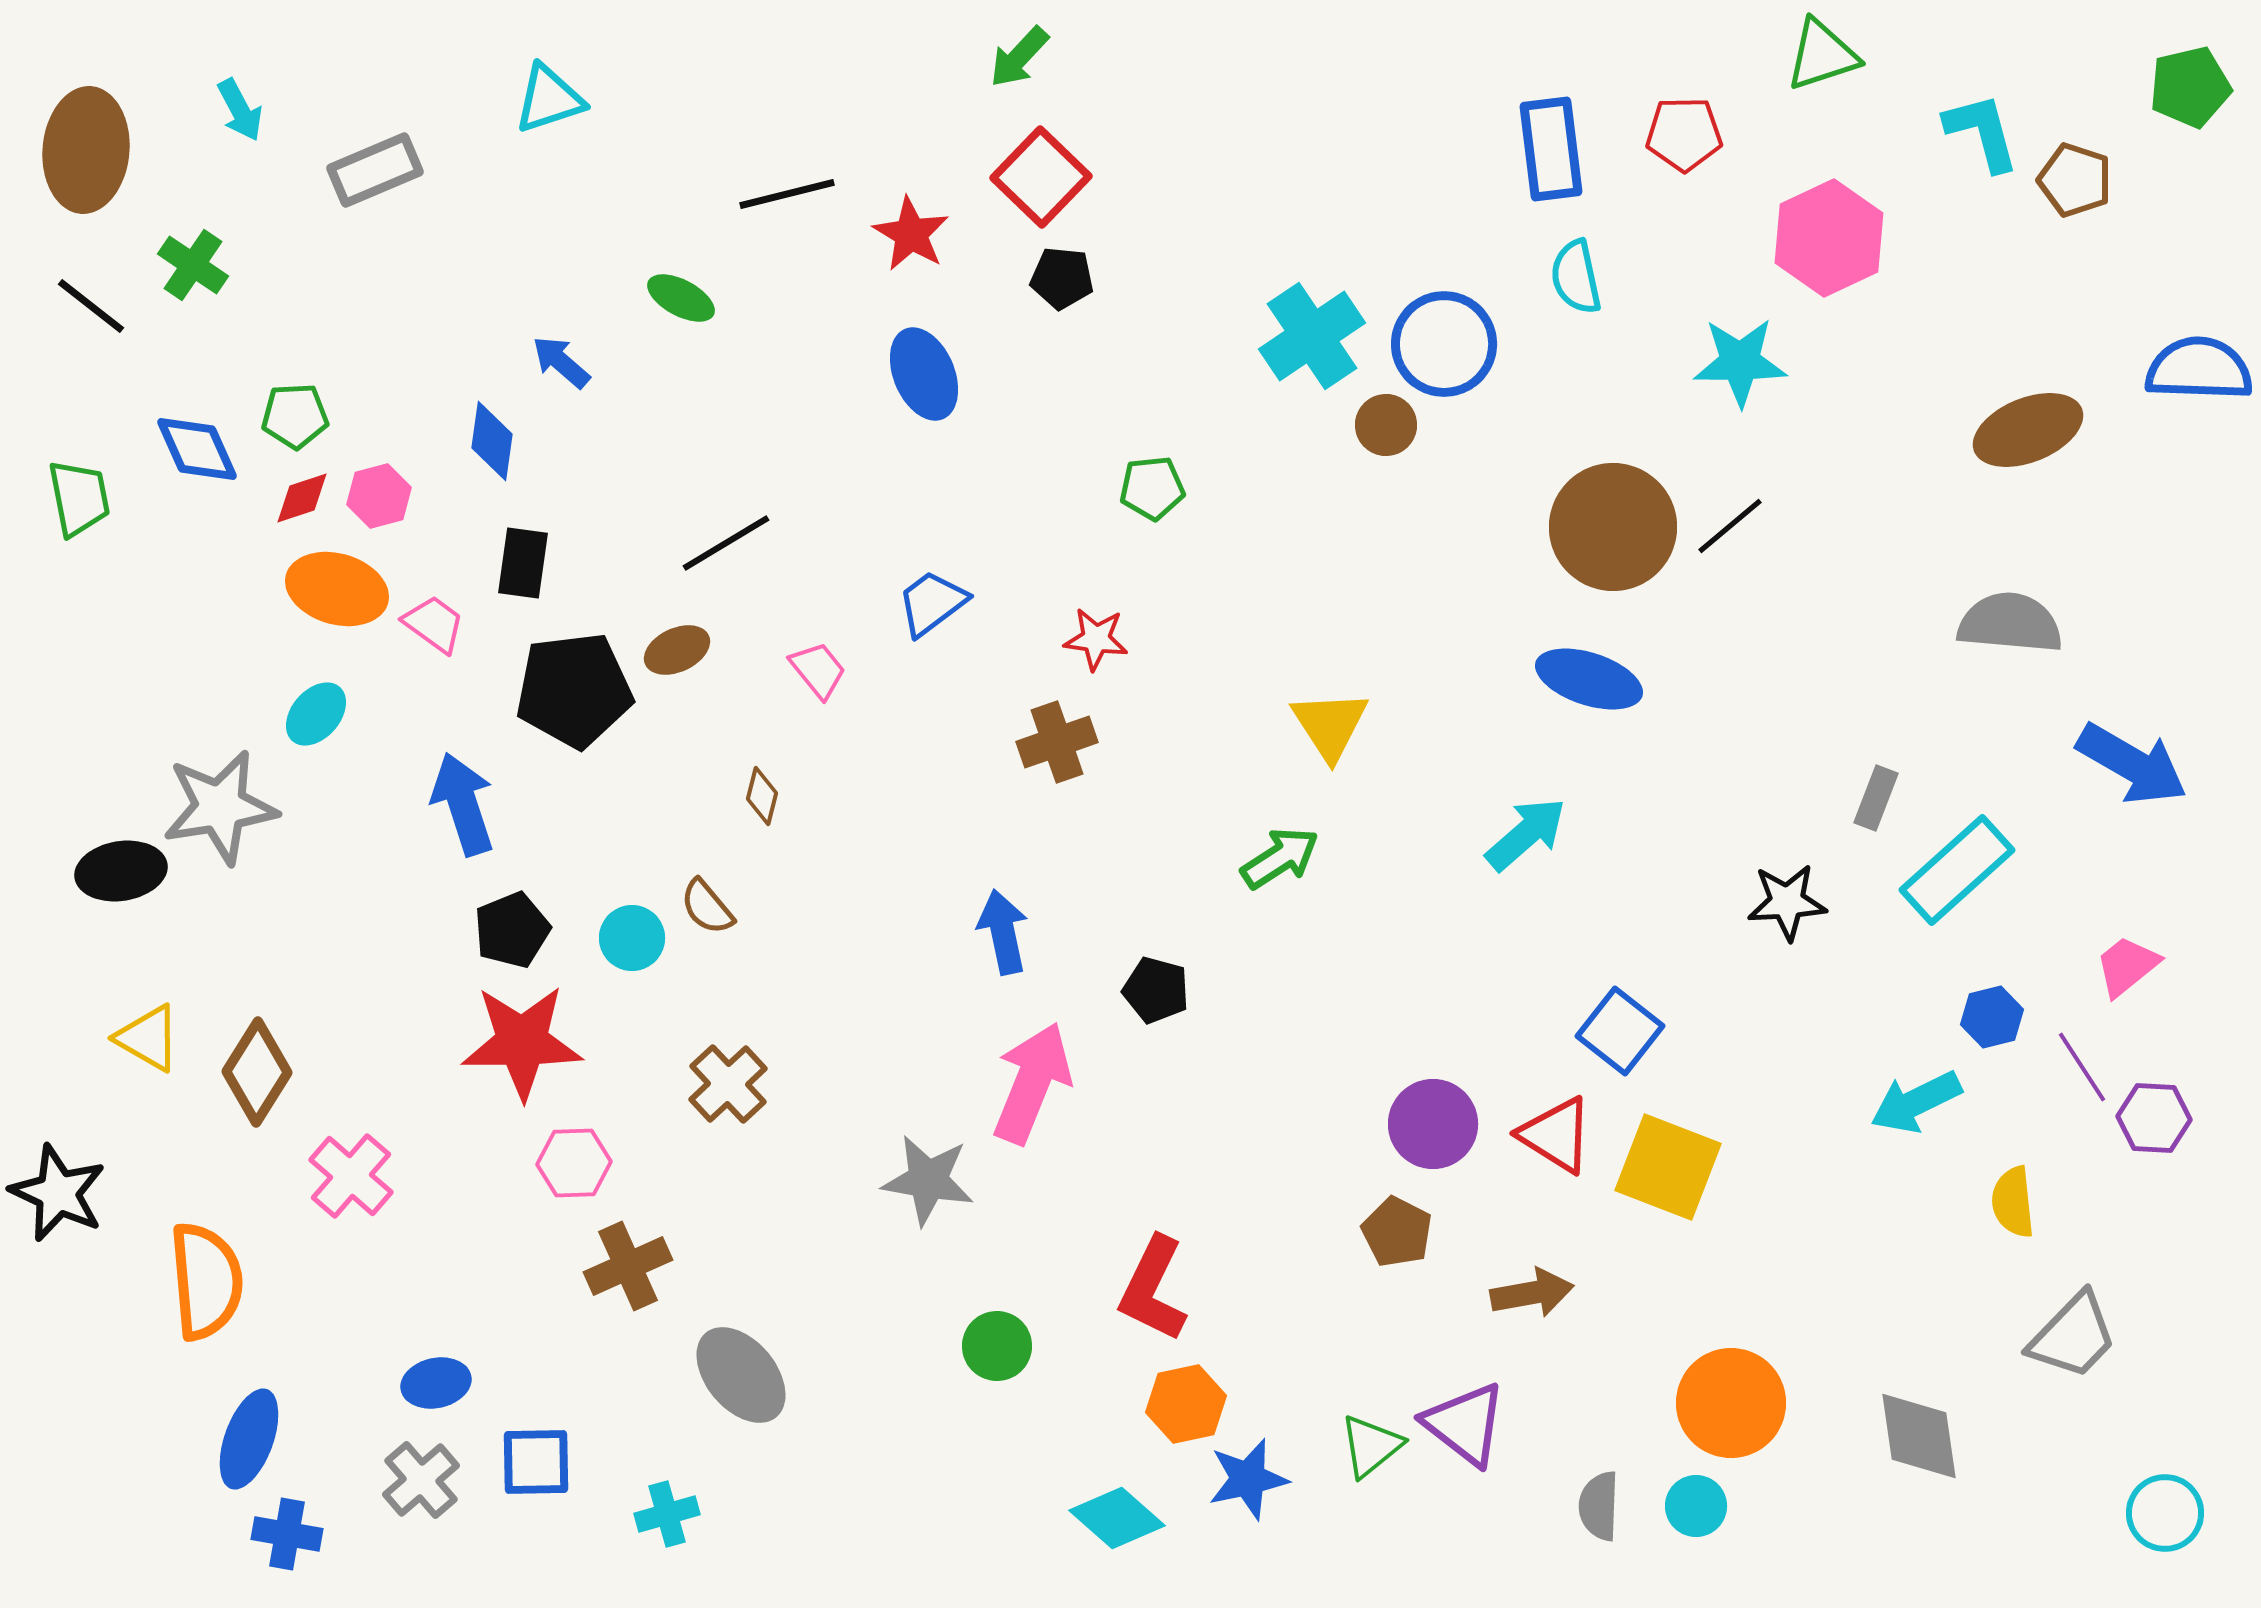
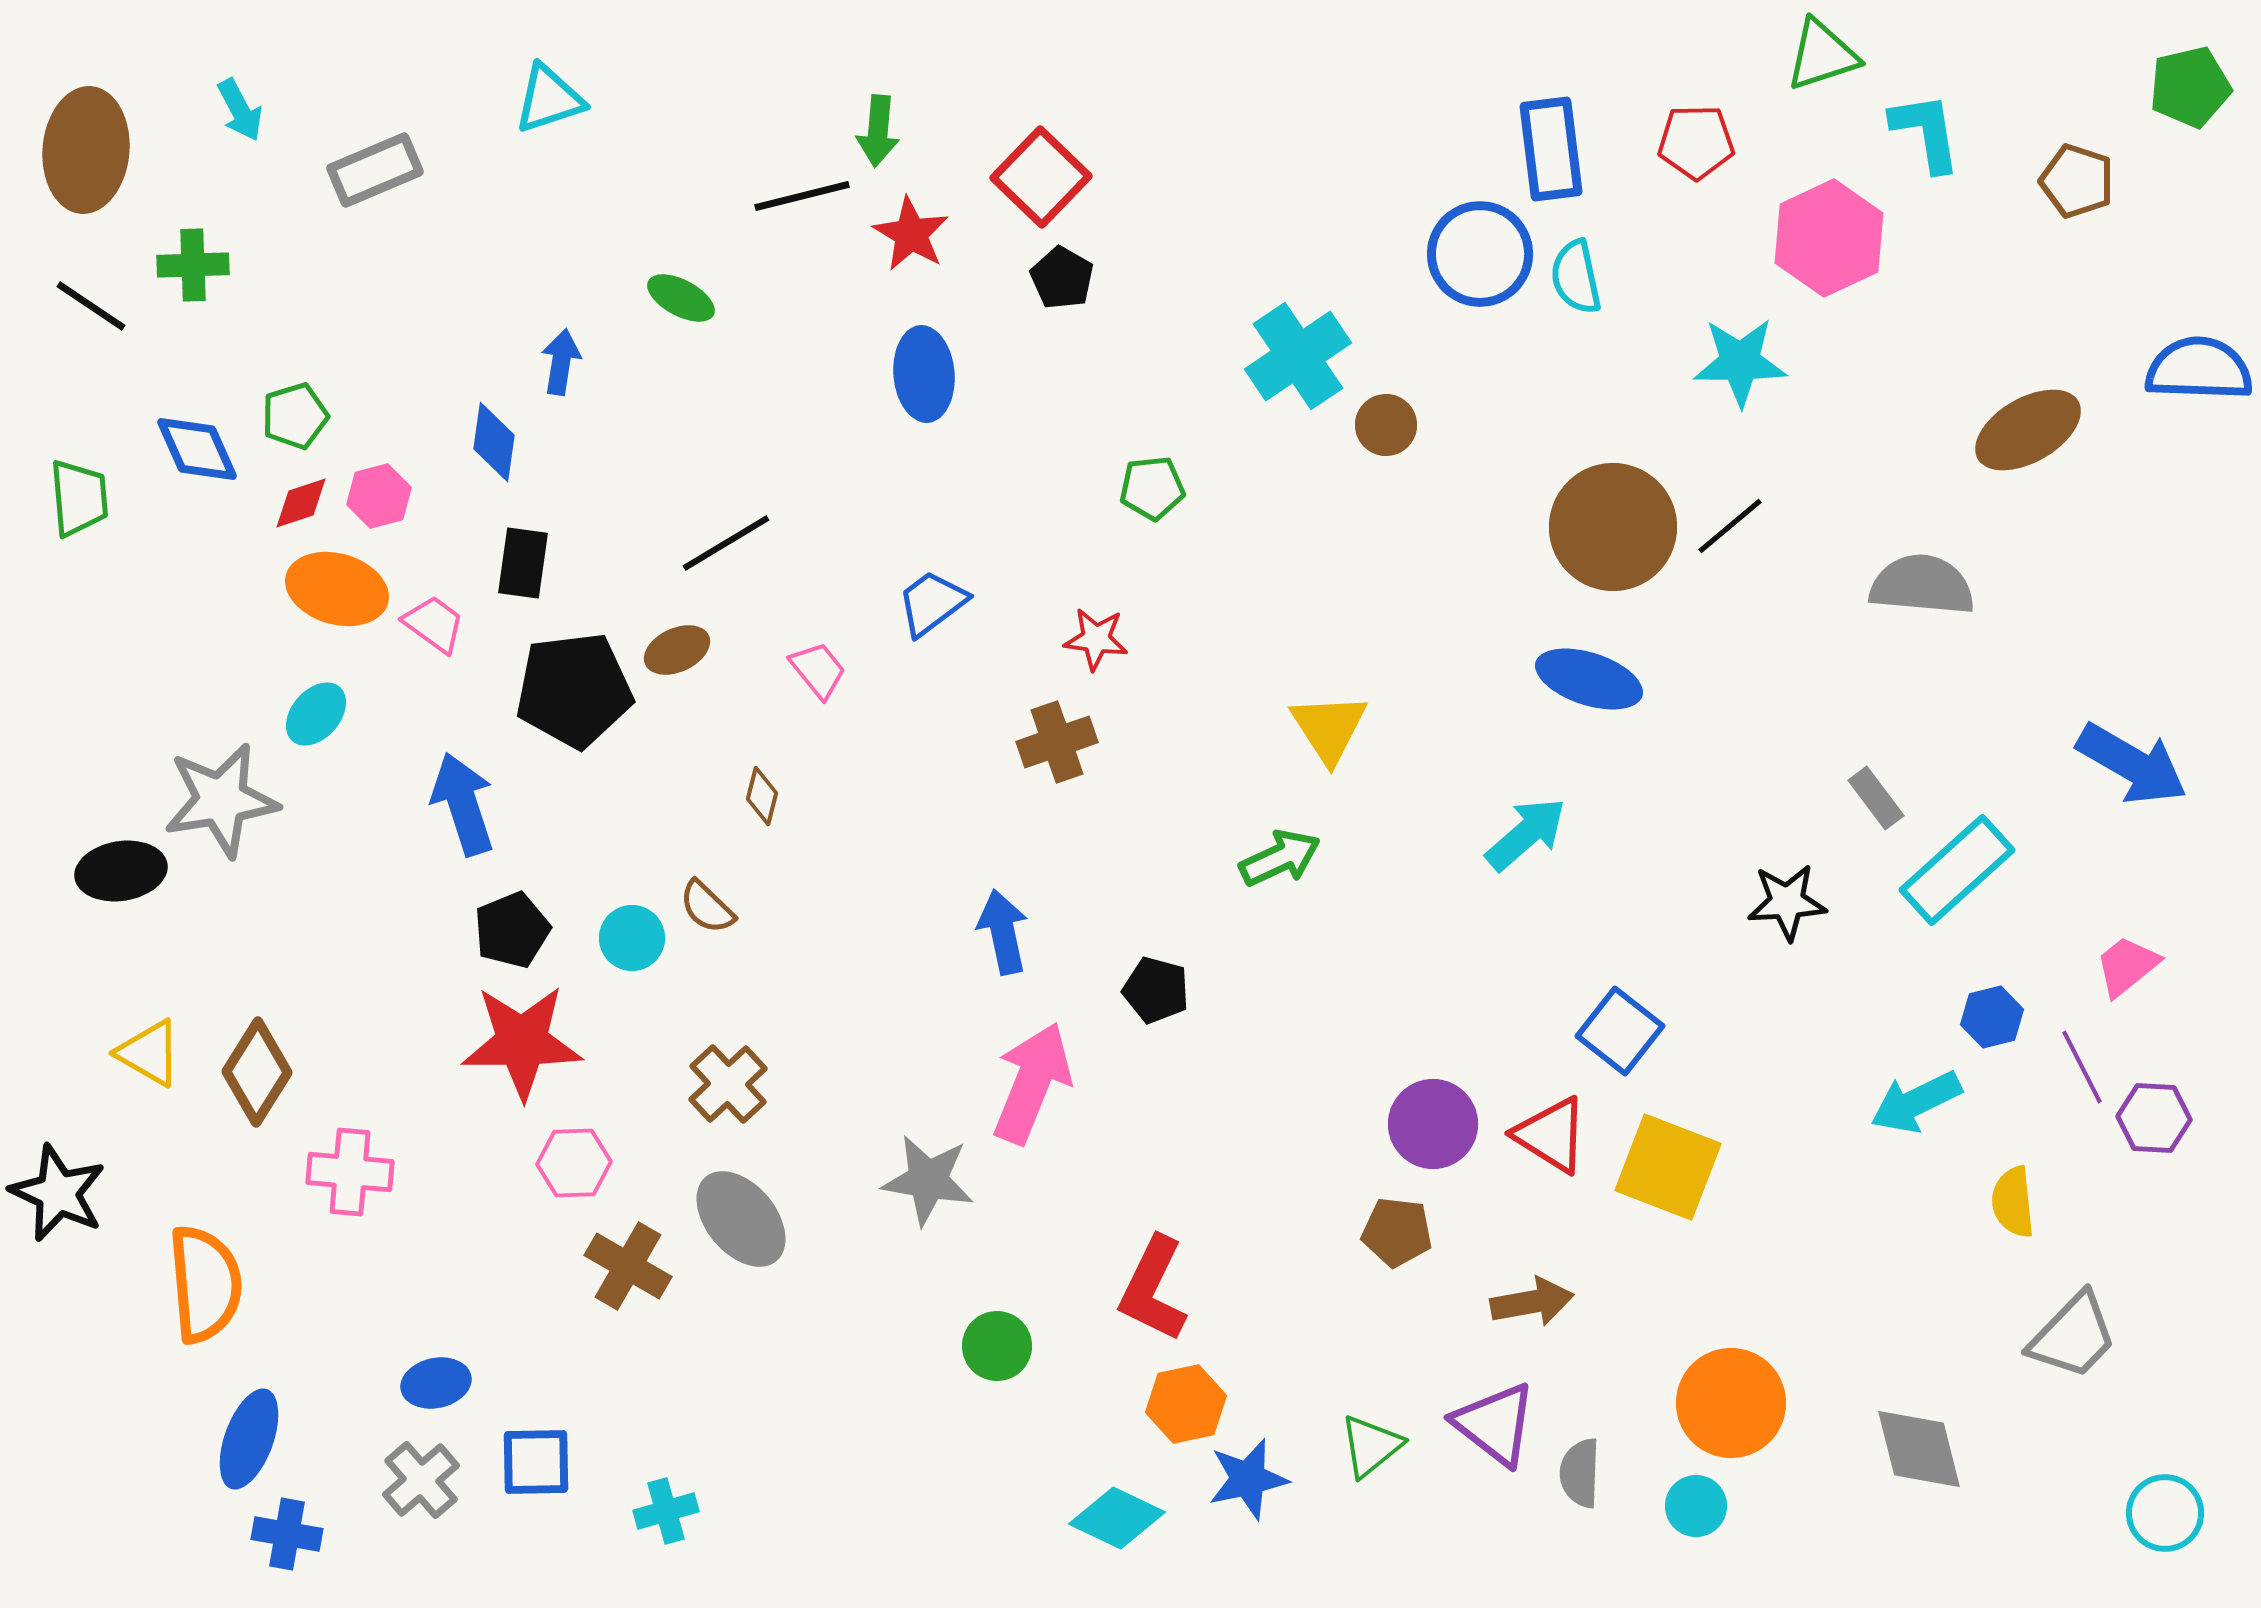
green arrow at (1019, 57): moved 141 px left, 74 px down; rotated 38 degrees counterclockwise
cyan L-shape at (1982, 132): moved 56 px left; rotated 6 degrees clockwise
red pentagon at (1684, 134): moved 12 px right, 8 px down
brown pentagon at (2075, 180): moved 2 px right, 1 px down
black line at (787, 194): moved 15 px right, 2 px down
green cross at (193, 265): rotated 36 degrees counterclockwise
black pentagon at (1062, 278): rotated 24 degrees clockwise
black line at (91, 306): rotated 4 degrees counterclockwise
cyan cross at (1312, 336): moved 14 px left, 20 px down
blue circle at (1444, 344): moved 36 px right, 90 px up
blue arrow at (561, 362): rotated 58 degrees clockwise
blue ellipse at (924, 374): rotated 18 degrees clockwise
green pentagon at (295, 416): rotated 14 degrees counterclockwise
brown ellipse at (2028, 430): rotated 8 degrees counterclockwise
blue diamond at (492, 441): moved 2 px right, 1 px down
green trapezoid at (79, 498): rotated 6 degrees clockwise
red diamond at (302, 498): moved 1 px left, 5 px down
gray semicircle at (2010, 623): moved 88 px left, 38 px up
yellow triangle at (1330, 725): moved 1 px left, 3 px down
gray rectangle at (1876, 798): rotated 58 degrees counterclockwise
gray star at (220, 807): moved 1 px right, 7 px up
green arrow at (1280, 858): rotated 8 degrees clockwise
brown semicircle at (707, 907): rotated 6 degrees counterclockwise
yellow triangle at (148, 1038): moved 1 px right, 15 px down
purple line at (2082, 1067): rotated 6 degrees clockwise
red triangle at (1556, 1135): moved 5 px left
pink cross at (351, 1176): moved 1 px left, 4 px up; rotated 36 degrees counterclockwise
brown pentagon at (1397, 1232): rotated 20 degrees counterclockwise
brown cross at (628, 1266): rotated 36 degrees counterclockwise
orange semicircle at (206, 1281): moved 1 px left, 3 px down
brown arrow at (1532, 1293): moved 9 px down
gray ellipse at (741, 1375): moved 156 px up
purple triangle at (1465, 1424): moved 30 px right
gray diamond at (1919, 1436): moved 13 px down; rotated 6 degrees counterclockwise
gray semicircle at (1599, 1506): moved 19 px left, 33 px up
cyan cross at (667, 1514): moved 1 px left, 3 px up
cyan diamond at (1117, 1518): rotated 16 degrees counterclockwise
